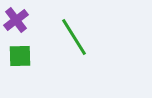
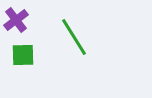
green square: moved 3 px right, 1 px up
